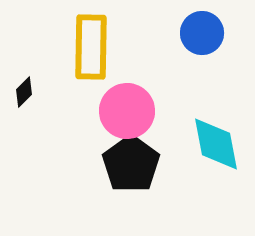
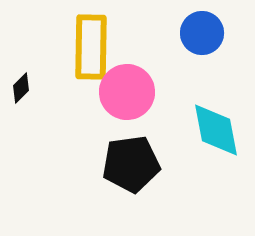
black diamond: moved 3 px left, 4 px up
pink circle: moved 19 px up
cyan diamond: moved 14 px up
black pentagon: rotated 28 degrees clockwise
